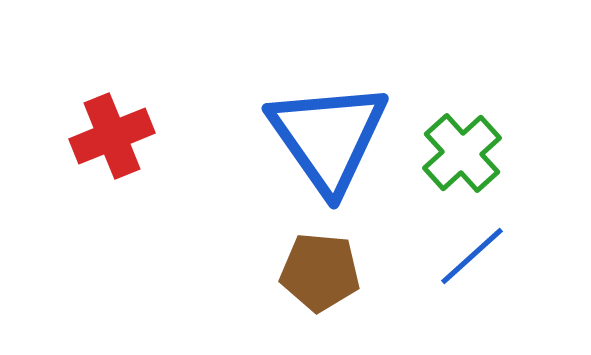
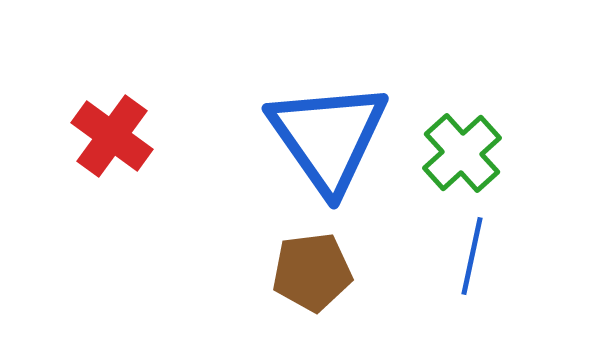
red cross: rotated 32 degrees counterclockwise
blue line: rotated 36 degrees counterclockwise
brown pentagon: moved 8 px left; rotated 12 degrees counterclockwise
